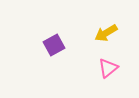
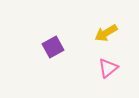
purple square: moved 1 px left, 2 px down
